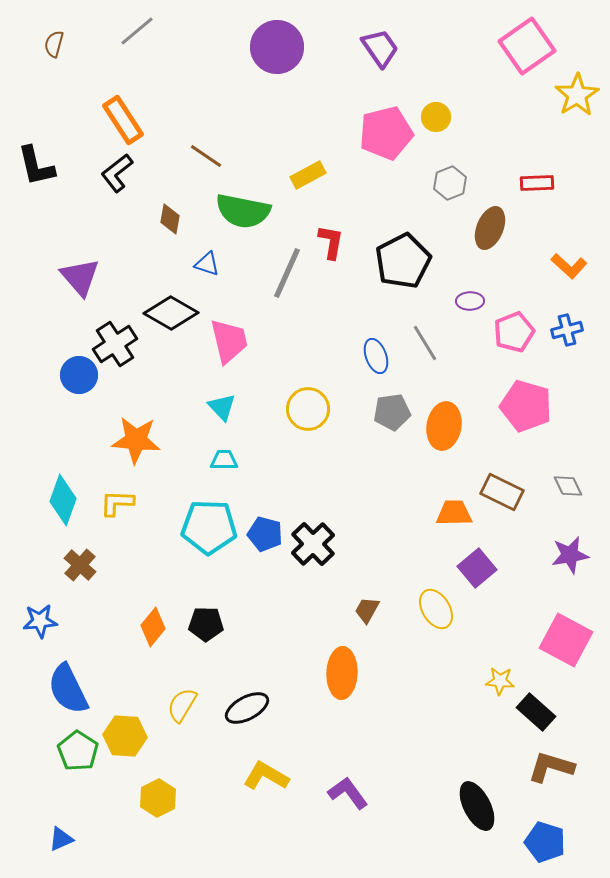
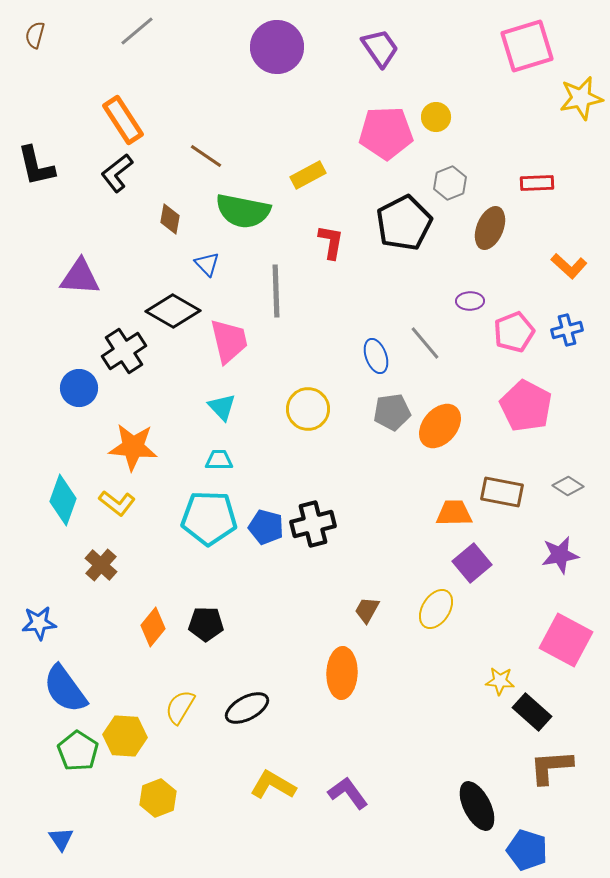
brown semicircle at (54, 44): moved 19 px left, 9 px up
pink square at (527, 46): rotated 18 degrees clockwise
yellow star at (577, 95): moved 4 px right, 3 px down; rotated 21 degrees clockwise
pink pentagon at (386, 133): rotated 12 degrees clockwise
black pentagon at (403, 261): moved 1 px right, 38 px up
blue triangle at (207, 264): rotated 28 degrees clockwise
gray line at (287, 273): moved 11 px left, 18 px down; rotated 26 degrees counterclockwise
purple triangle at (80, 277): rotated 45 degrees counterclockwise
black diamond at (171, 313): moved 2 px right, 2 px up
gray line at (425, 343): rotated 9 degrees counterclockwise
black cross at (115, 344): moved 9 px right, 7 px down
blue circle at (79, 375): moved 13 px down
pink pentagon at (526, 406): rotated 12 degrees clockwise
orange ellipse at (444, 426): moved 4 px left; rotated 30 degrees clockwise
orange star at (136, 440): moved 3 px left, 7 px down
cyan trapezoid at (224, 460): moved 5 px left
gray diamond at (568, 486): rotated 32 degrees counterclockwise
brown rectangle at (502, 492): rotated 15 degrees counterclockwise
yellow L-shape at (117, 503): rotated 144 degrees counterclockwise
cyan pentagon at (209, 527): moved 9 px up
blue pentagon at (265, 534): moved 1 px right, 7 px up
black cross at (313, 544): moved 20 px up; rotated 30 degrees clockwise
purple star at (570, 555): moved 10 px left
brown cross at (80, 565): moved 21 px right
purple square at (477, 568): moved 5 px left, 5 px up
yellow ellipse at (436, 609): rotated 63 degrees clockwise
blue star at (40, 621): moved 1 px left, 2 px down
blue semicircle at (68, 689): moved 3 px left; rotated 10 degrees counterclockwise
yellow semicircle at (182, 705): moved 2 px left, 2 px down
black rectangle at (536, 712): moved 4 px left
brown L-shape at (551, 767): rotated 21 degrees counterclockwise
yellow L-shape at (266, 776): moved 7 px right, 9 px down
yellow hexagon at (158, 798): rotated 6 degrees clockwise
blue triangle at (61, 839): rotated 40 degrees counterclockwise
blue pentagon at (545, 842): moved 18 px left, 8 px down
